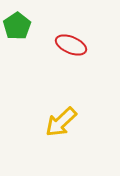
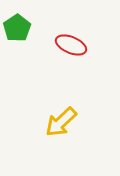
green pentagon: moved 2 px down
